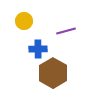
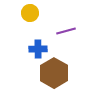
yellow circle: moved 6 px right, 8 px up
brown hexagon: moved 1 px right
